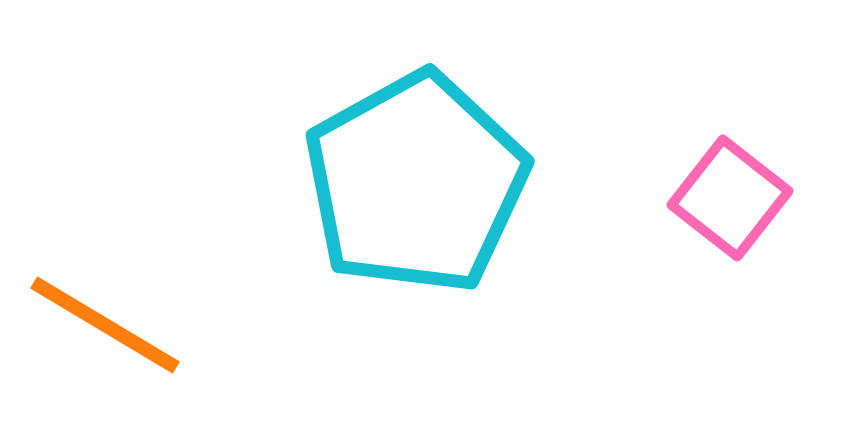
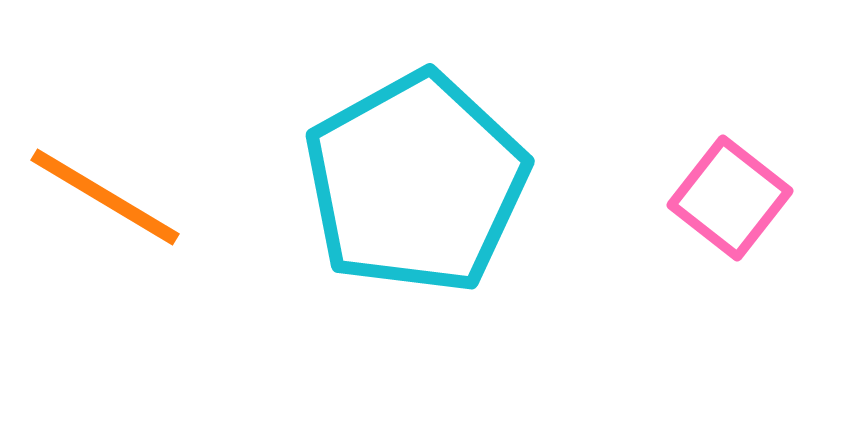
orange line: moved 128 px up
